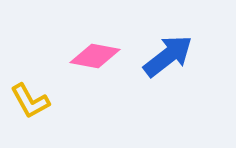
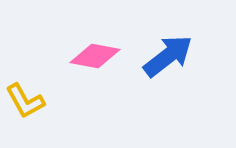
yellow L-shape: moved 5 px left
